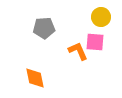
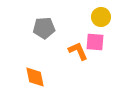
orange diamond: moved 1 px up
